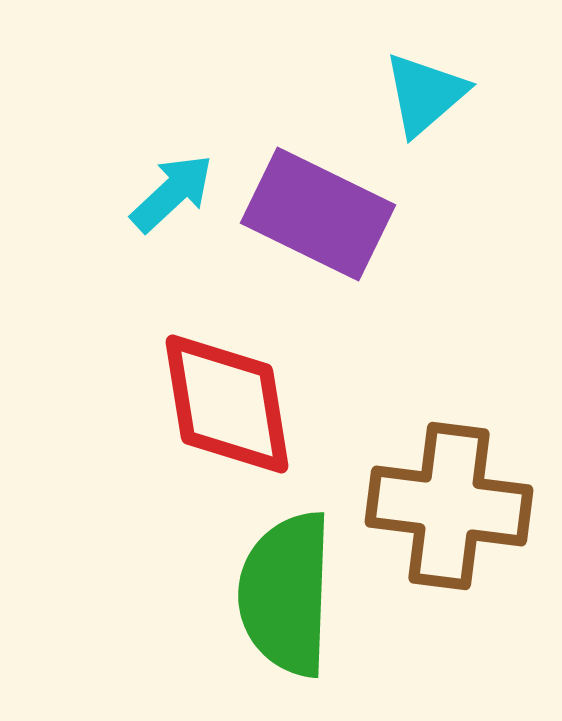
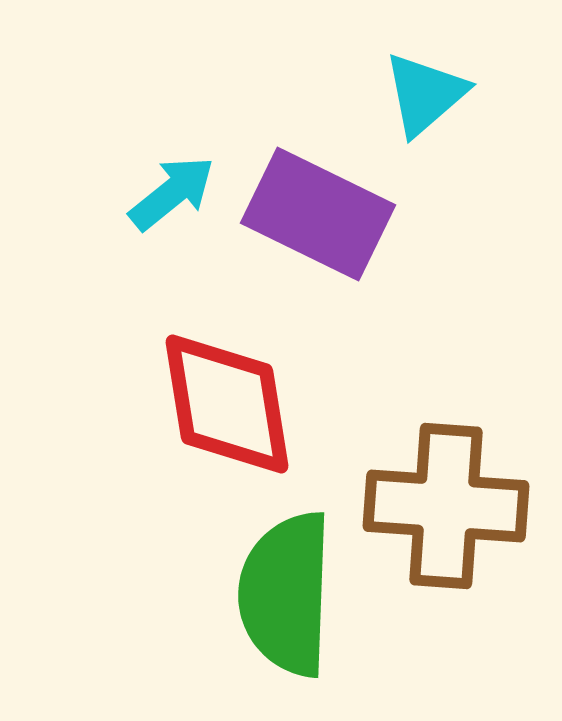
cyan arrow: rotated 4 degrees clockwise
brown cross: moved 3 px left; rotated 3 degrees counterclockwise
